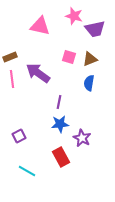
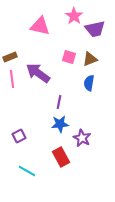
pink star: rotated 18 degrees clockwise
